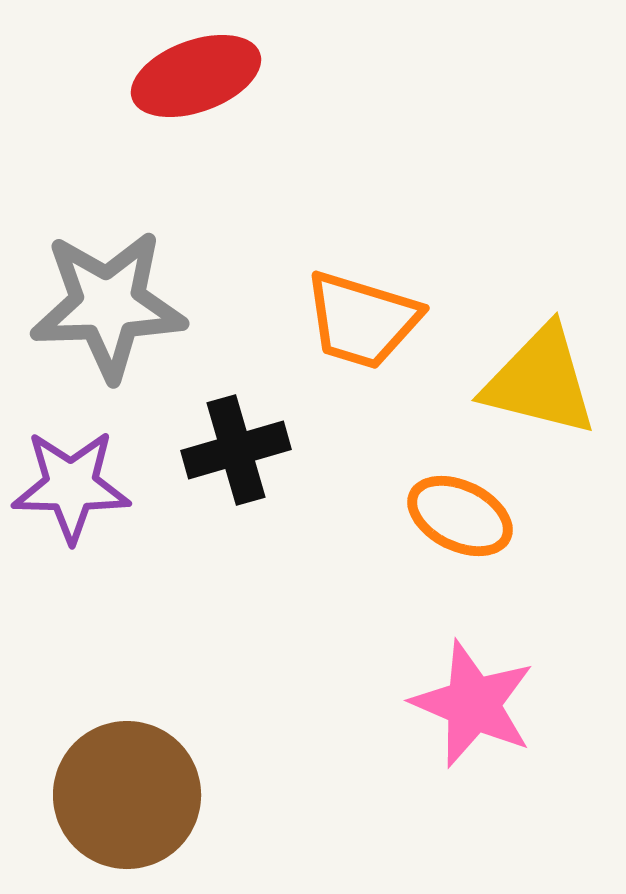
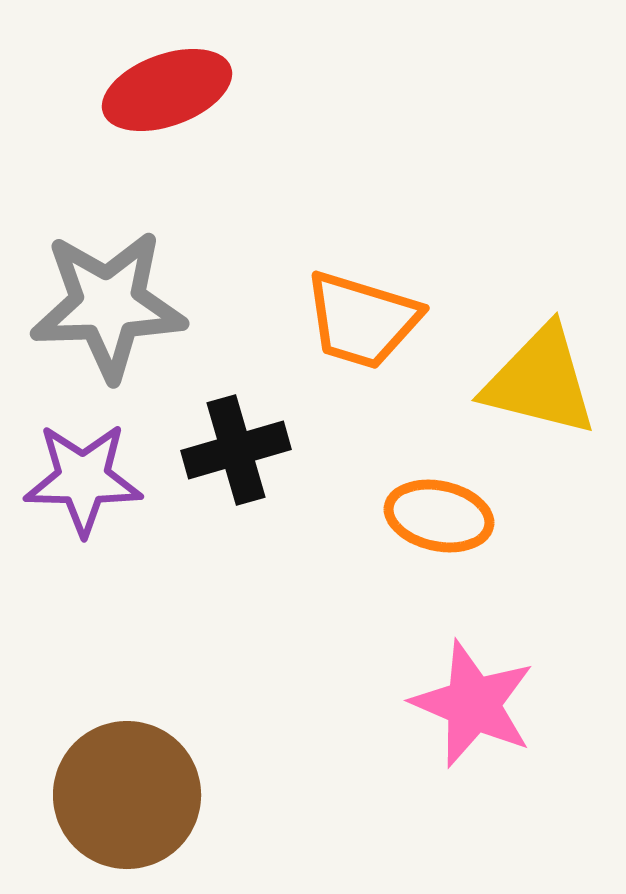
red ellipse: moved 29 px left, 14 px down
purple star: moved 12 px right, 7 px up
orange ellipse: moved 21 px left; rotated 14 degrees counterclockwise
